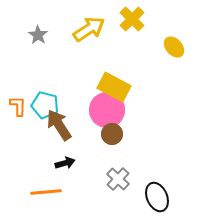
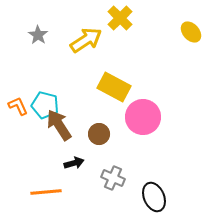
yellow cross: moved 12 px left, 1 px up
yellow arrow: moved 3 px left, 11 px down
yellow ellipse: moved 17 px right, 15 px up
orange L-shape: rotated 25 degrees counterclockwise
pink circle: moved 36 px right, 7 px down
brown circle: moved 13 px left
black arrow: moved 9 px right
gray cross: moved 5 px left, 1 px up; rotated 20 degrees counterclockwise
black ellipse: moved 3 px left
